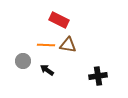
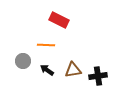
brown triangle: moved 5 px right, 25 px down; rotated 18 degrees counterclockwise
